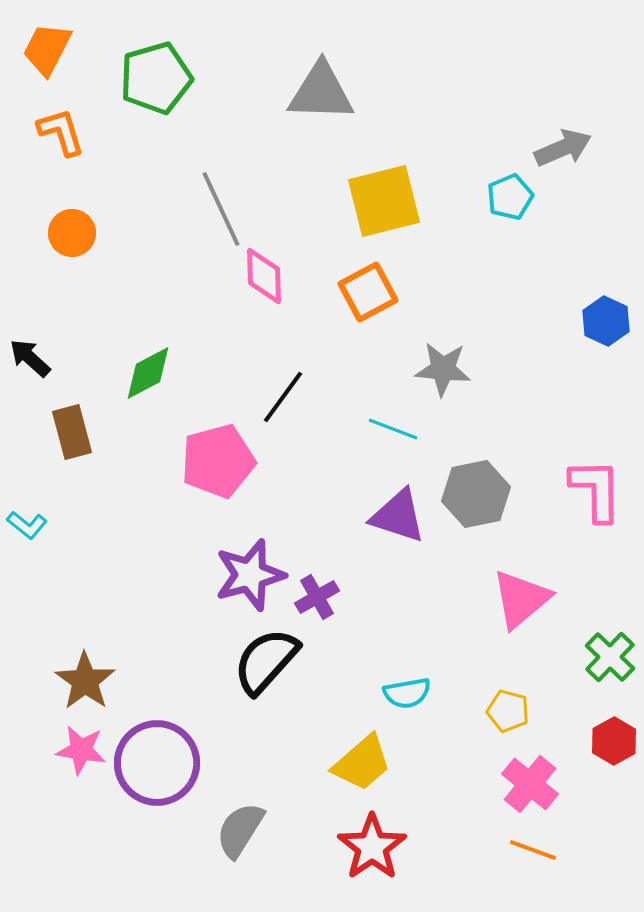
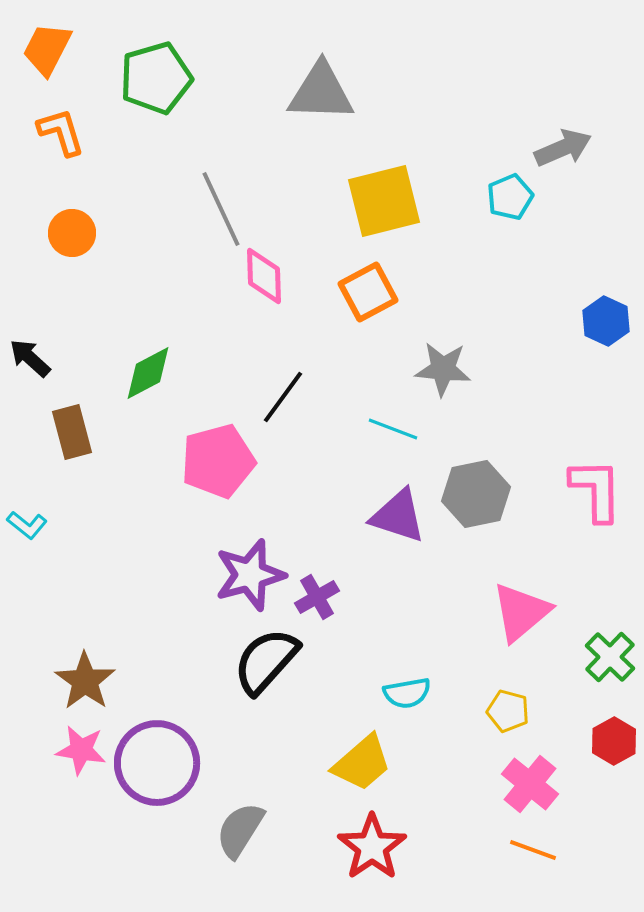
pink triangle: moved 13 px down
